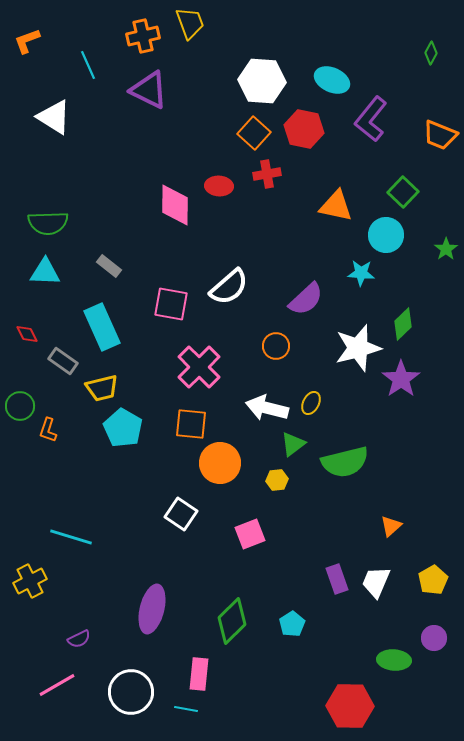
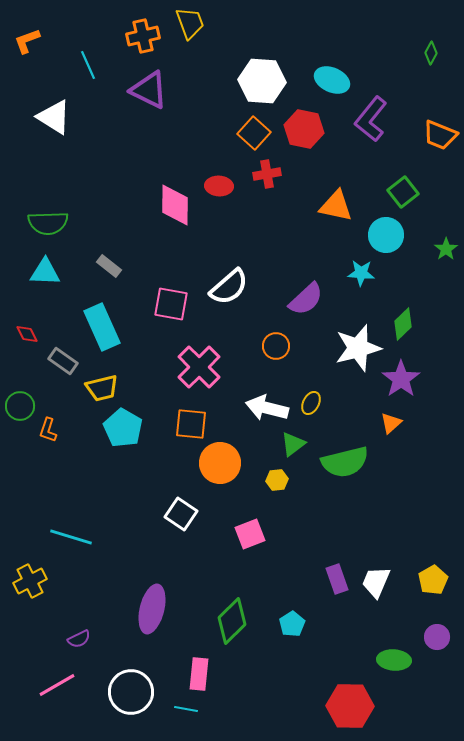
green square at (403, 192): rotated 8 degrees clockwise
orange triangle at (391, 526): moved 103 px up
purple circle at (434, 638): moved 3 px right, 1 px up
